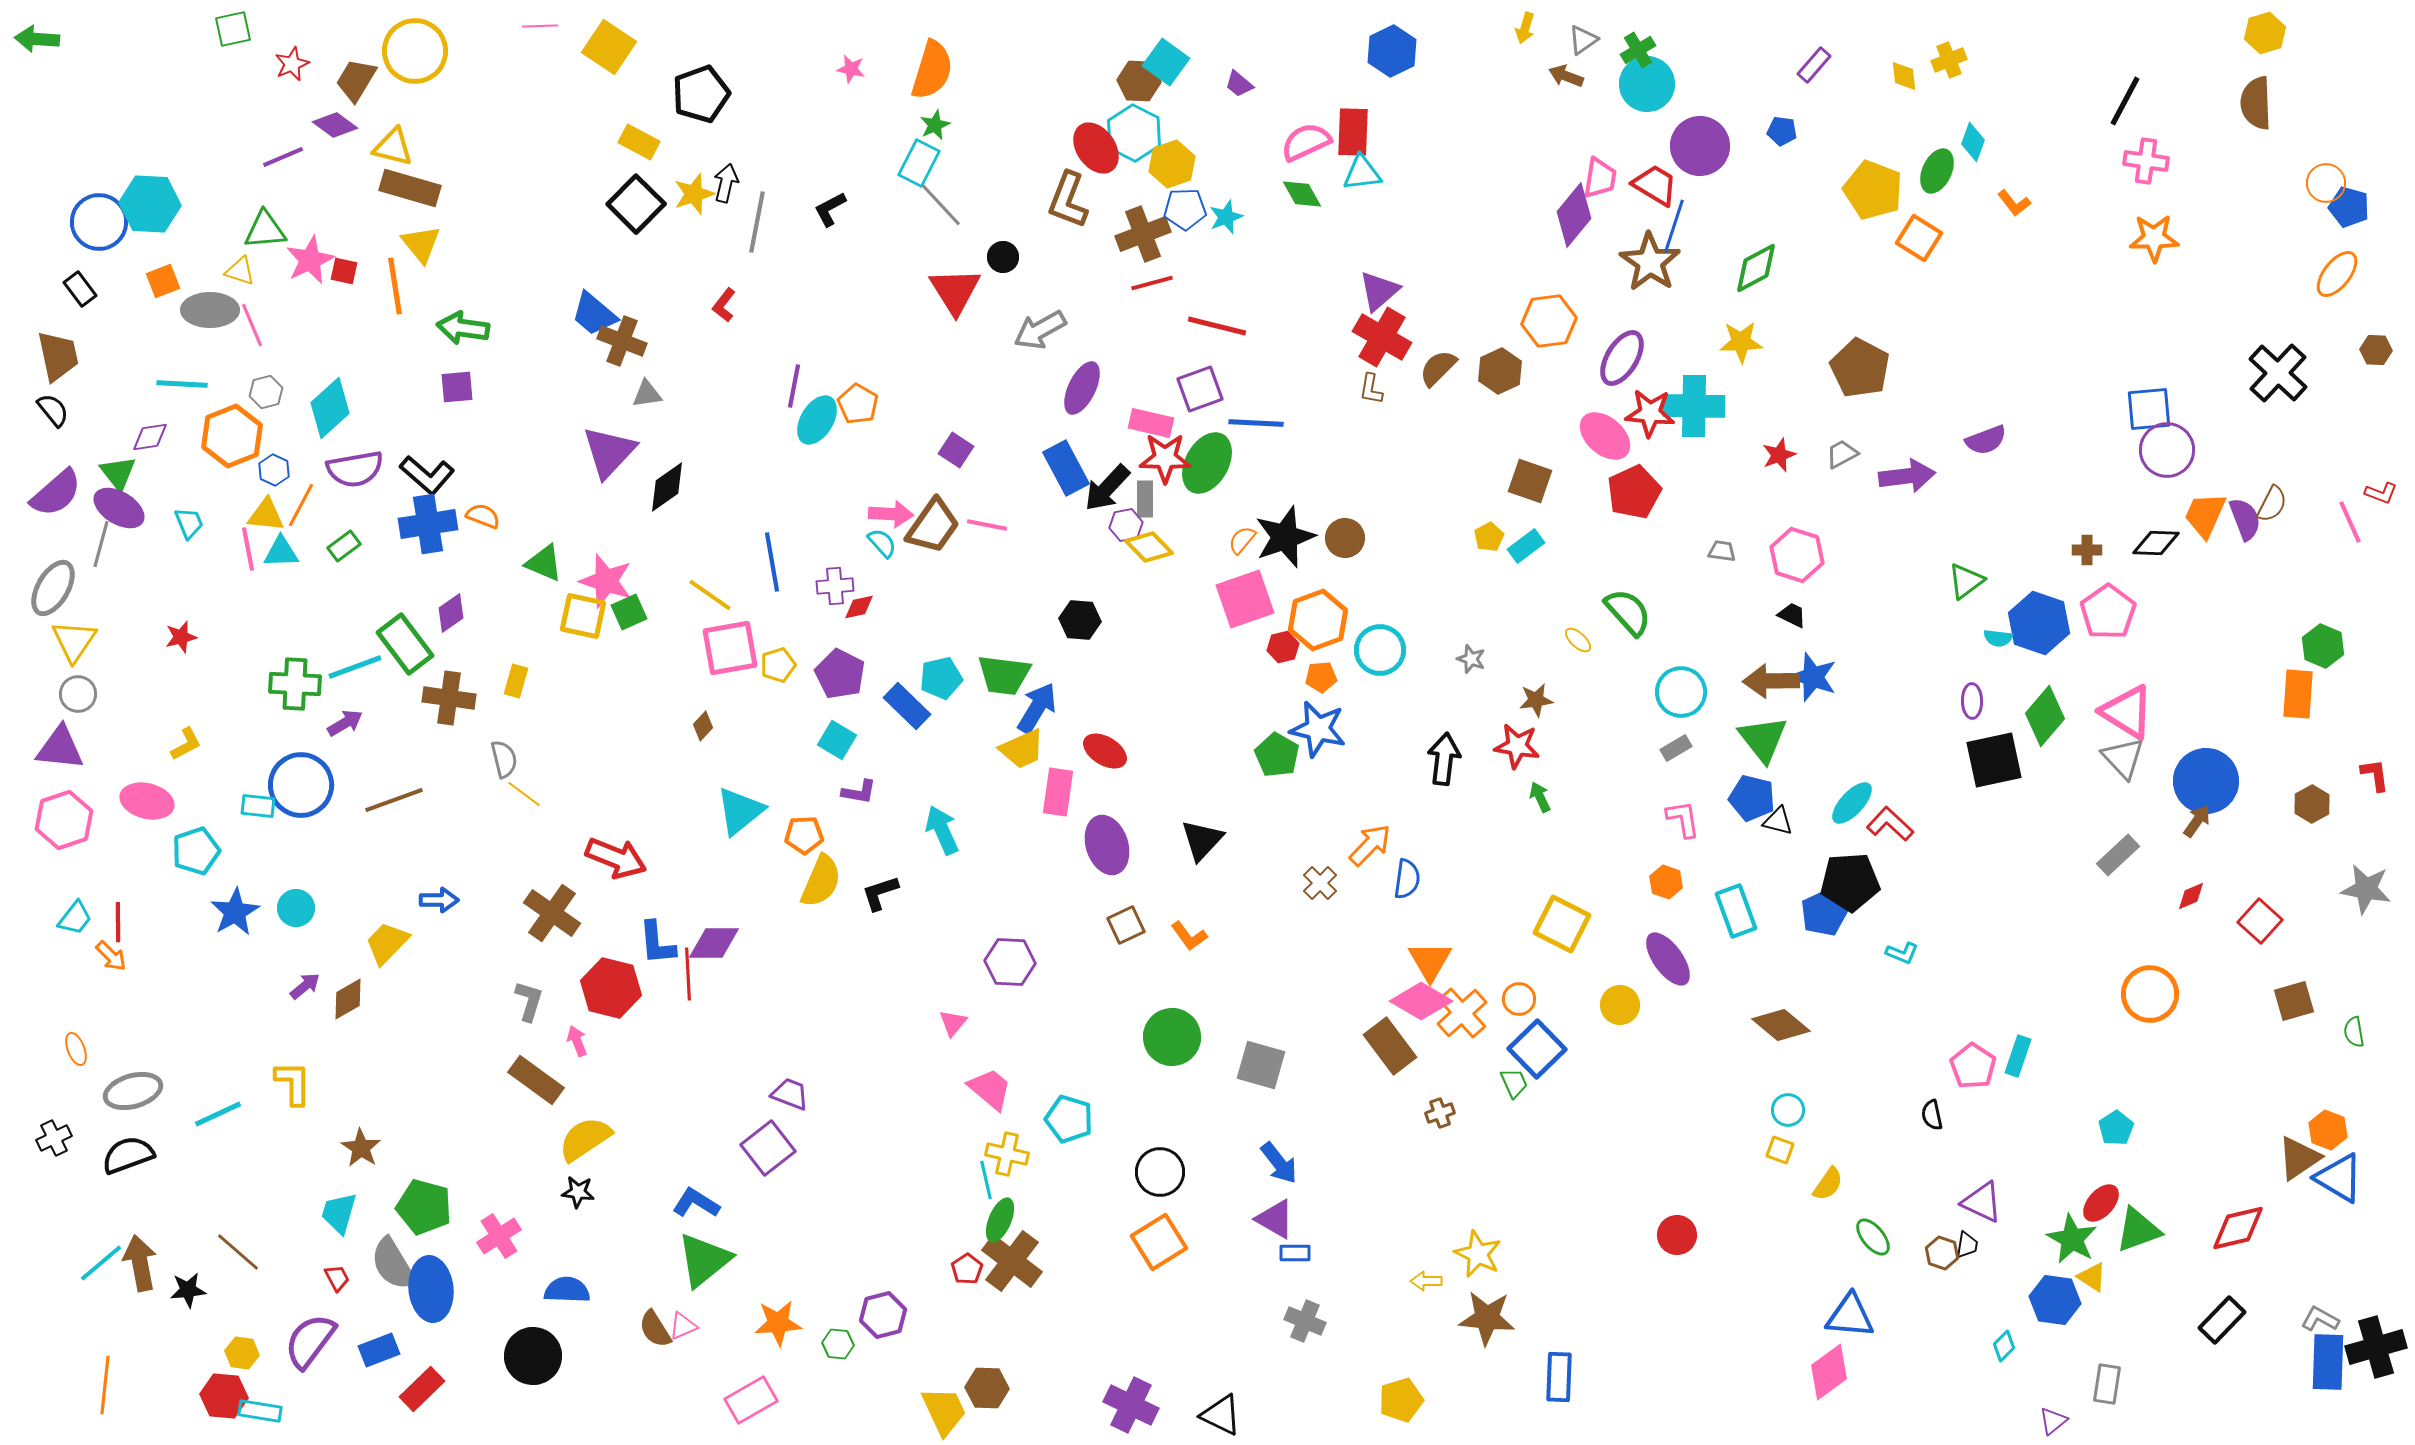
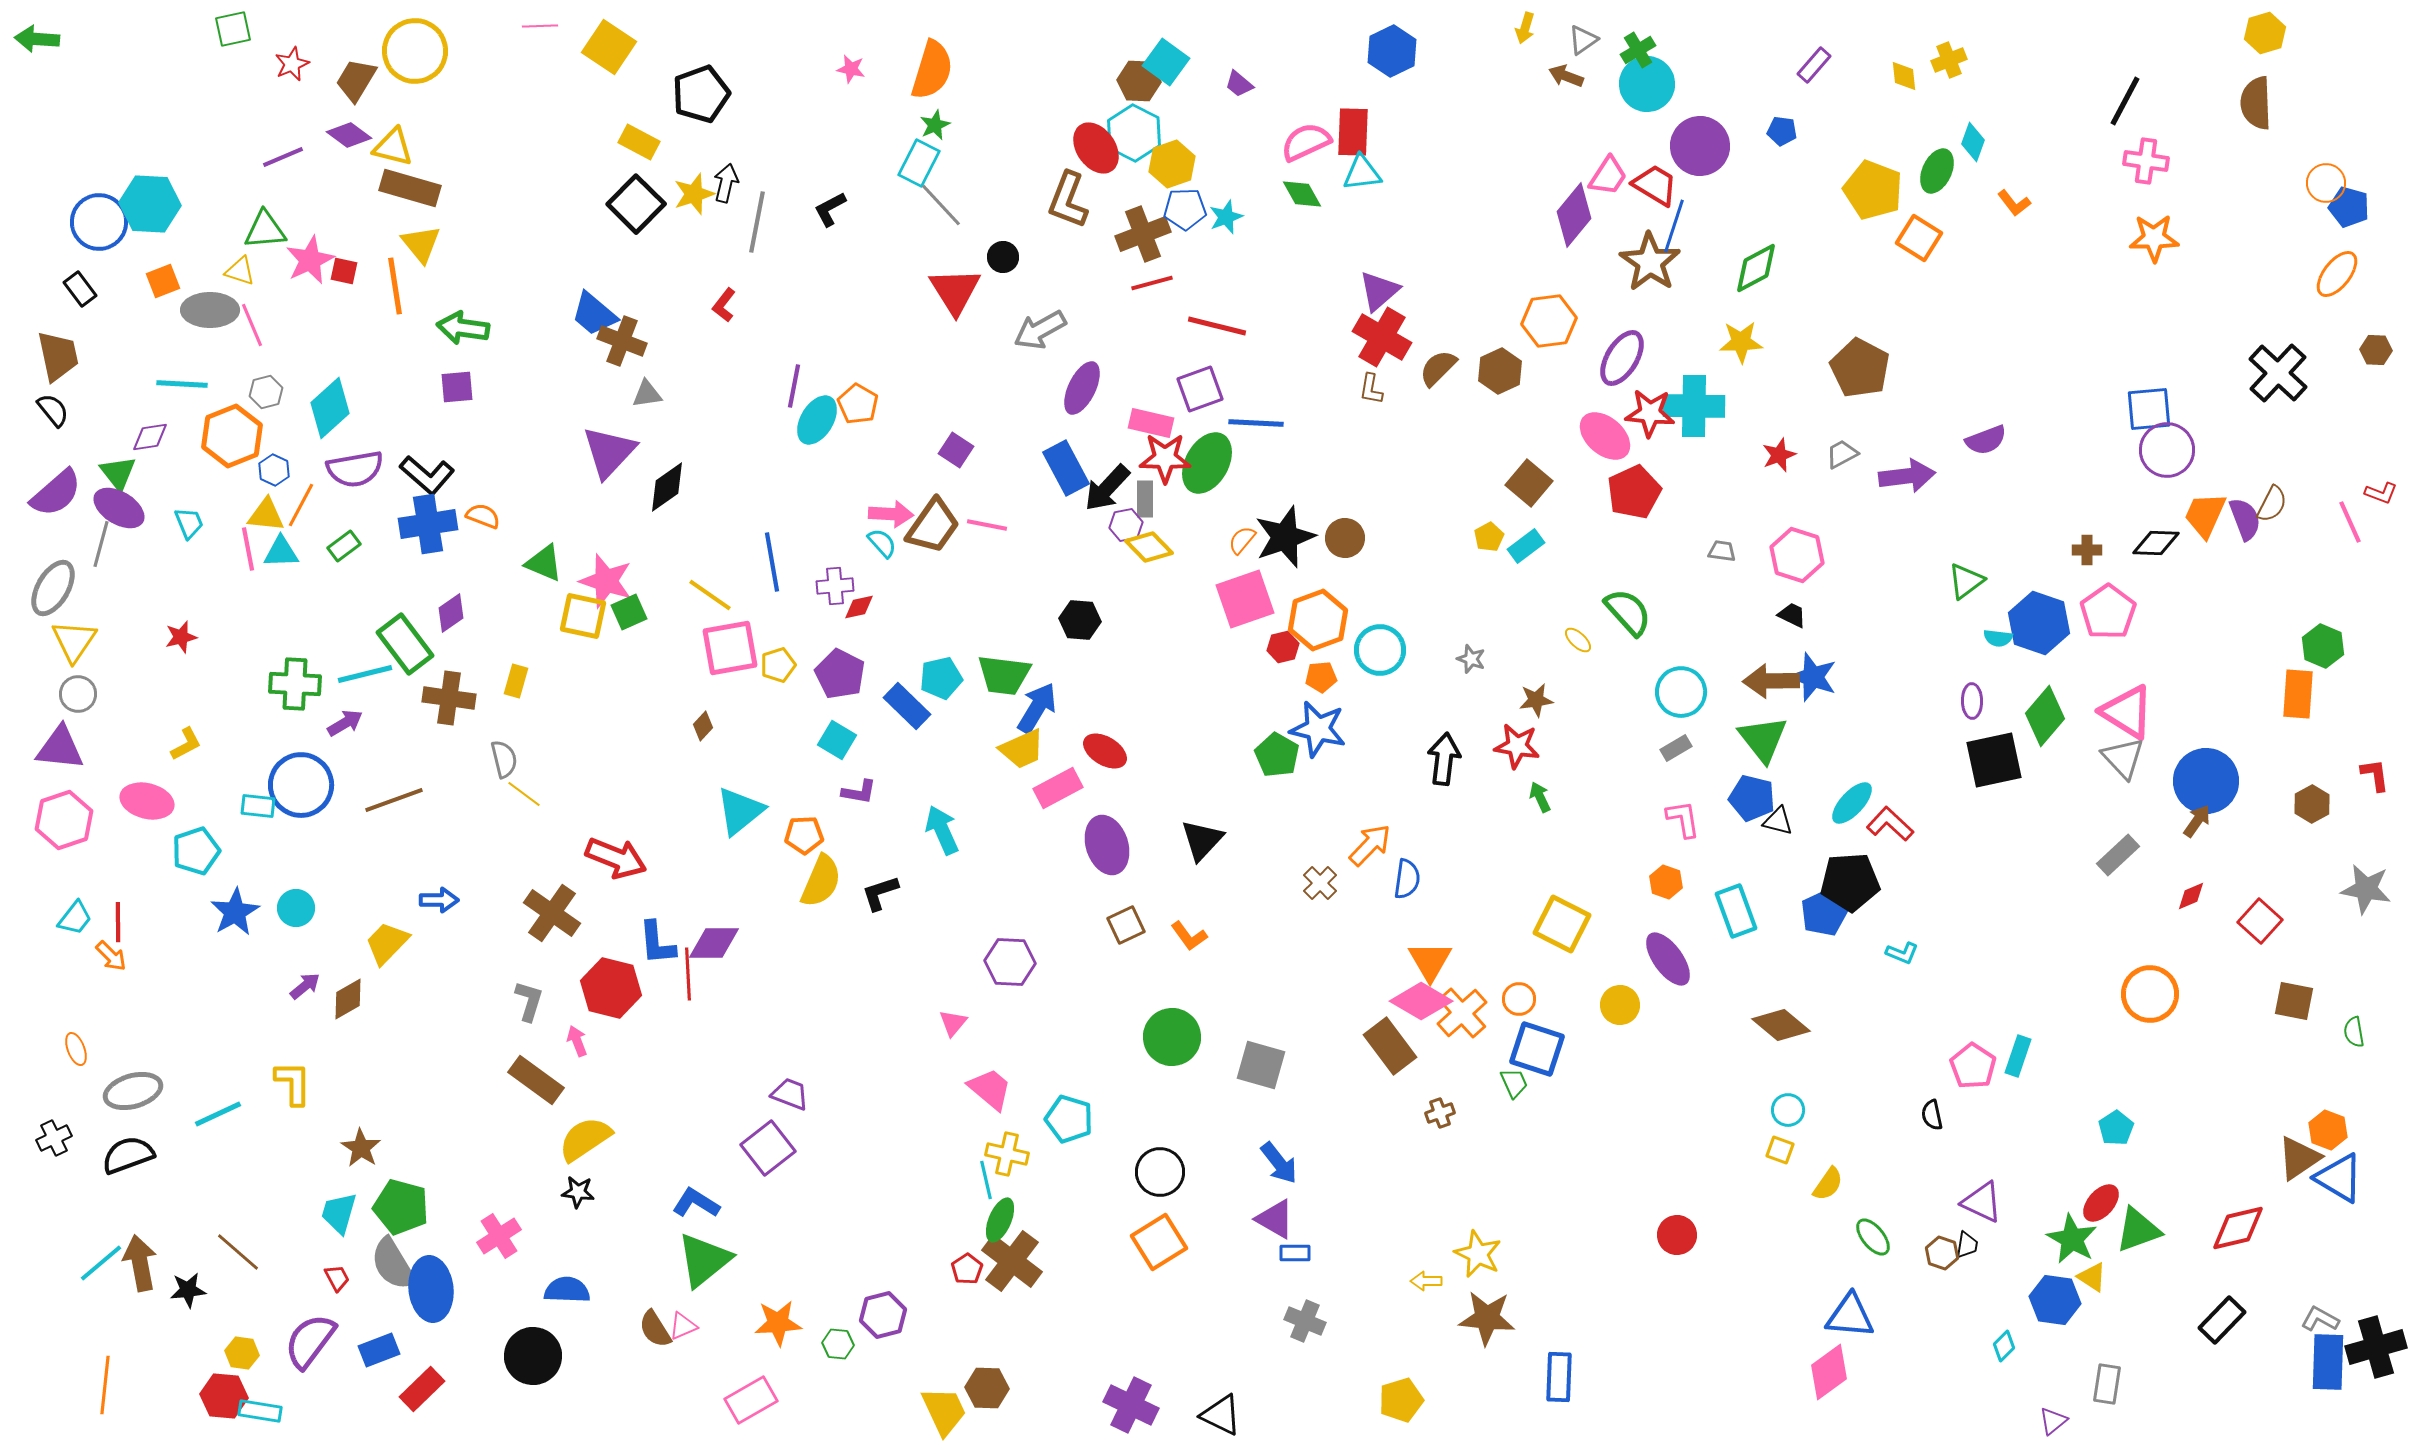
purple diamond at (335, 125): moved 14 px right, 10 px down
pink trapezoid at (1600, 178): moved 8 px right, 2 px up; rotated 24 degrees clockwise
brown square at (1530, 481): moved 1 px left, 2 px down; rotated 21 degrees clockwise
cyan line at (355, 667): moved 10 px right, 7 px down; rotated 6 degrees clockwise
pink rectangle at (1058, 792): moved 4 px up; rotated 54 degrees clockwise
brown square at (2294, 1001): rotated 27 degrees clockwise
blue square at (1537, 1049): rotated 28 degrees counterclockwise
green pentagon at (424, 1207): moved 23 px left
